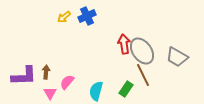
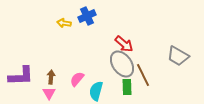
yellow arrow: moved 6 px down; rotated 48 degrees clockwise
red arrow: rotated 138 degrees clockwise
gray ellipse: moved 20 px left, 13 px down
gray trapezoid: moved 1 px right, 1 px up
brown arrow: moved 5 px right, 5 px down
purple L-shape: moved 3 px left
pink semicircle: moved 10 px right, 3 px up
green rectangle: moved 1 px right, 2 px up; rotated 35 degrees counterclockwise
pink triangle: moved 1 px left
